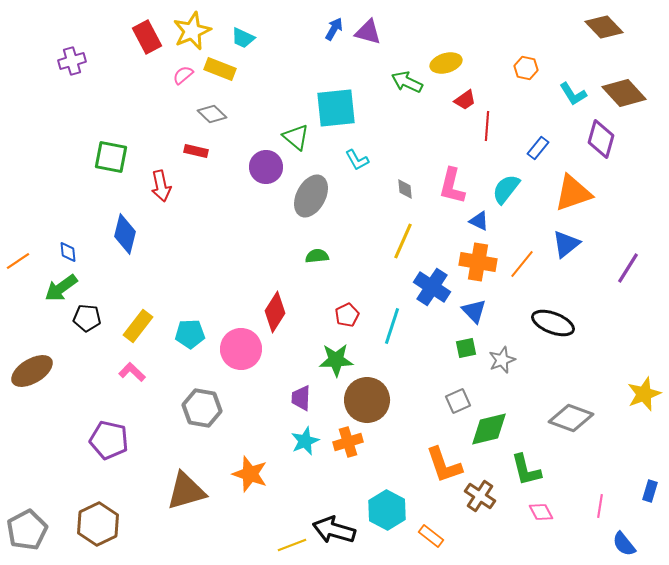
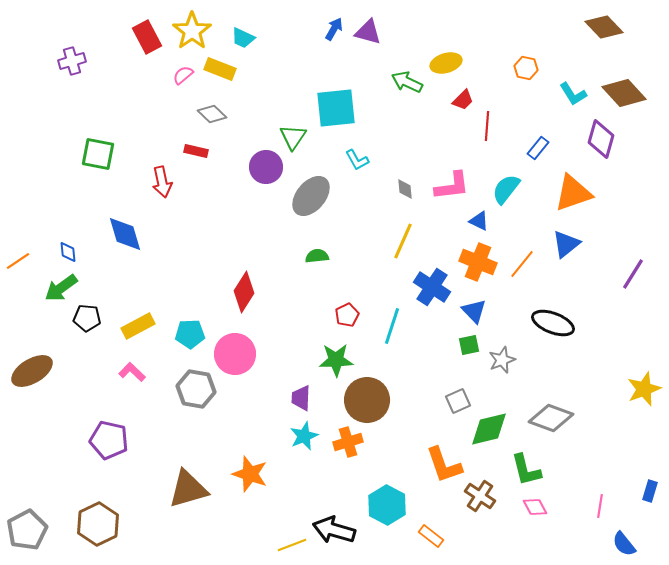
yellow star at (192, 31): rotated 12 degrees counterclockwise
red trapezoid at (465, 100): moved 2 px left; rotated 10 degrees counterclockwise
green triangle at (296, 137): moved 3 px left; rotated 24 degrees clockwise
green square at (111, 157): moved 13 px left, 3 px up
red arrow at (161, 186): moved 1 px right, 4 px up
pink L-shape at (452, 186): rotated 111 degrees counterclockwise
gray ellipse at (311, 196): rotated 12 degrees clockwise
blue diamond at (125, 234): rotated 30 degrees counterclockwise
orange cross at (478, 262): rotated 12 degrees clockwise
purple line at (628, 268): moved 5 px right, 6 px down
red diamond at (275, 312): moved 31 px left, 20 px up
yellow rectangle at (138, 326): rotated 24 degrees clockwise
green square at (466, 348): moved 3 px right, 3 px up
pink circle at (241, 349): moved 6 px left, 5 px down
yellow star at (644, 394): moved 5 px up
gray hexagon at (202, 408): moved 6 px left, 19 px up
gray diamond at (571, 418): moved 20 px left
cyan star at (305, 441): moved 1 px left, 5 px up
brown triangle at (186, 491): moved 2 px right, 2 px up
cyan hexagon at (387, 510): moved 5 px up
pink diamond at (541, 512): moved 6 px left, 5 px up
